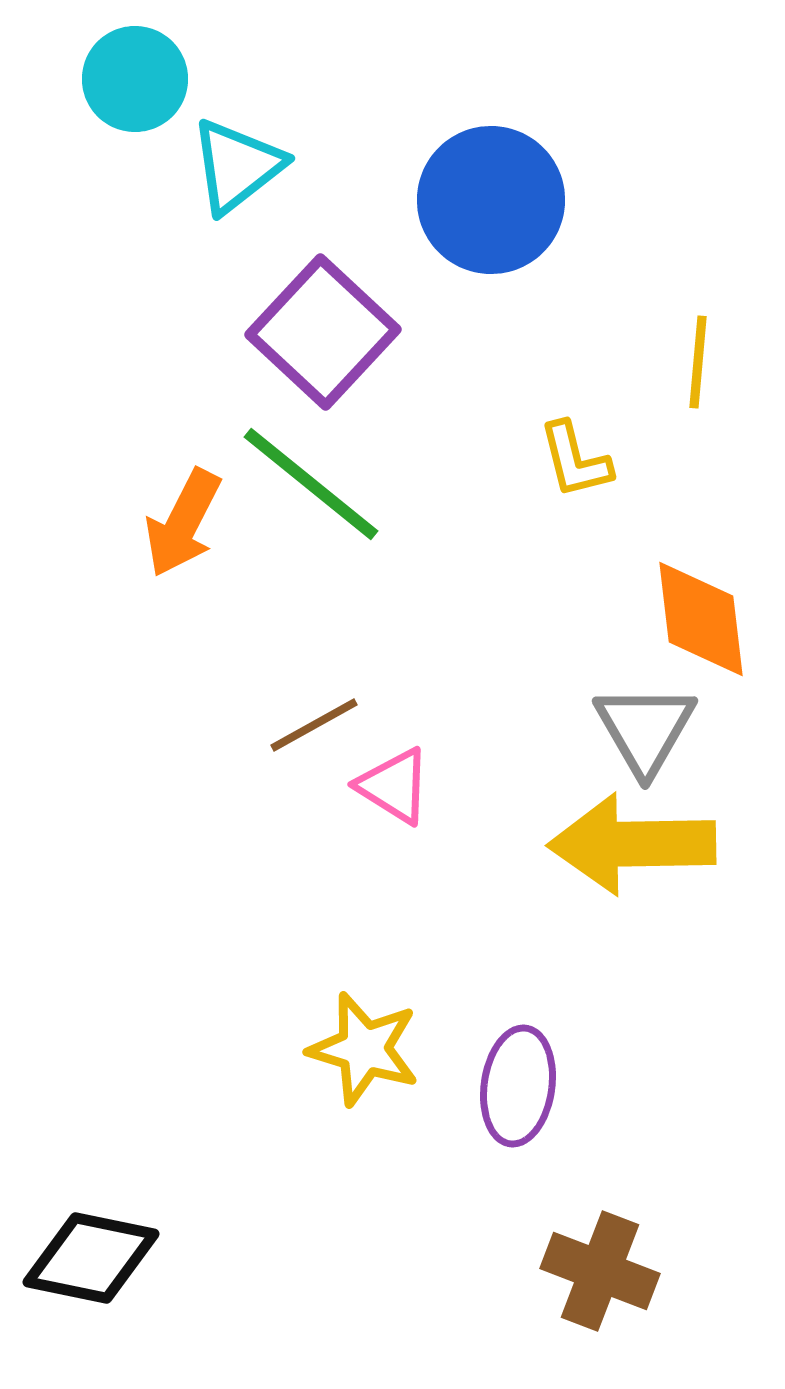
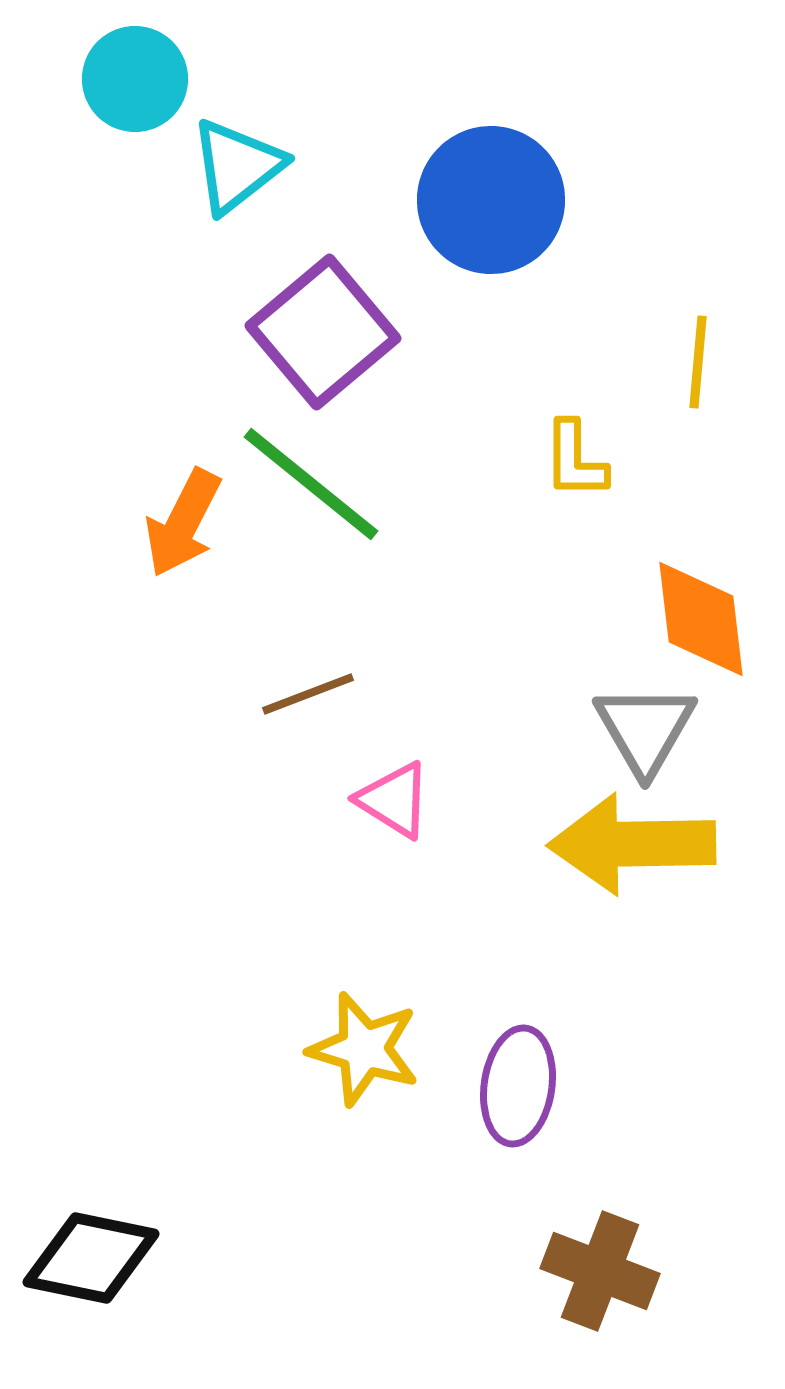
purple square: rotated 7 degrees clockwise
yellow L-shape: rotated 14 degrees clockwise
brown line: moved 6 px left, 31 px up; rotated 8 degrees clockwise
pink triangle: moved 14 px down
